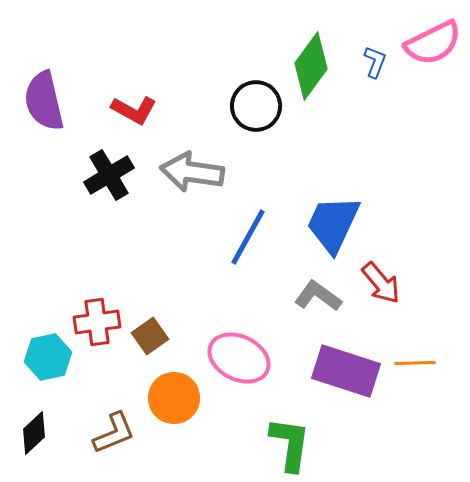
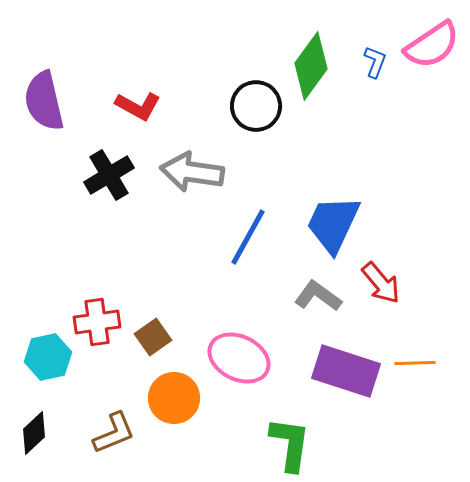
pink semicircle: moved 1 px left, 2 px down; rotated 8 degrees counterclockwise
red L-shape: moved 4 px right, 4 px up
brown square: moved 3 px right, 1 px down
